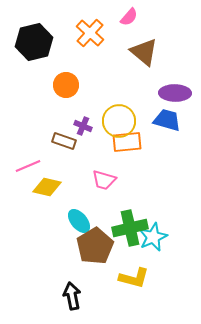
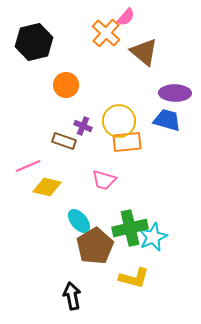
pink semicircle: moved 3 px left
orange cross: moved 16 px right
